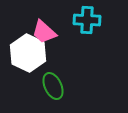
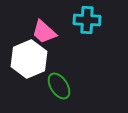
white hexagon: moved 1 px right, 6 px down; rotated 12 degrees clockwise
green ellipse: moved 6 px right; rotated 8 degrees counterclockwise
